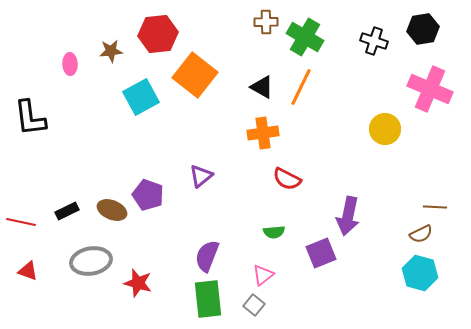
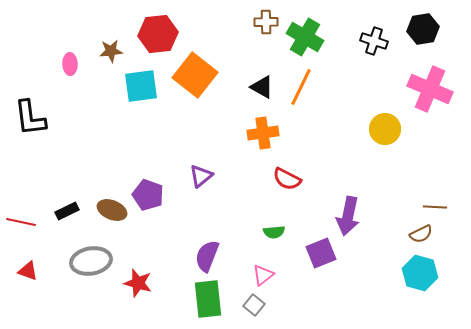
cyan square: moved 11 px up; rotated 21 degrees clockwise
